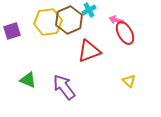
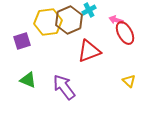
purple square: moved 10 px right, 10 px down
